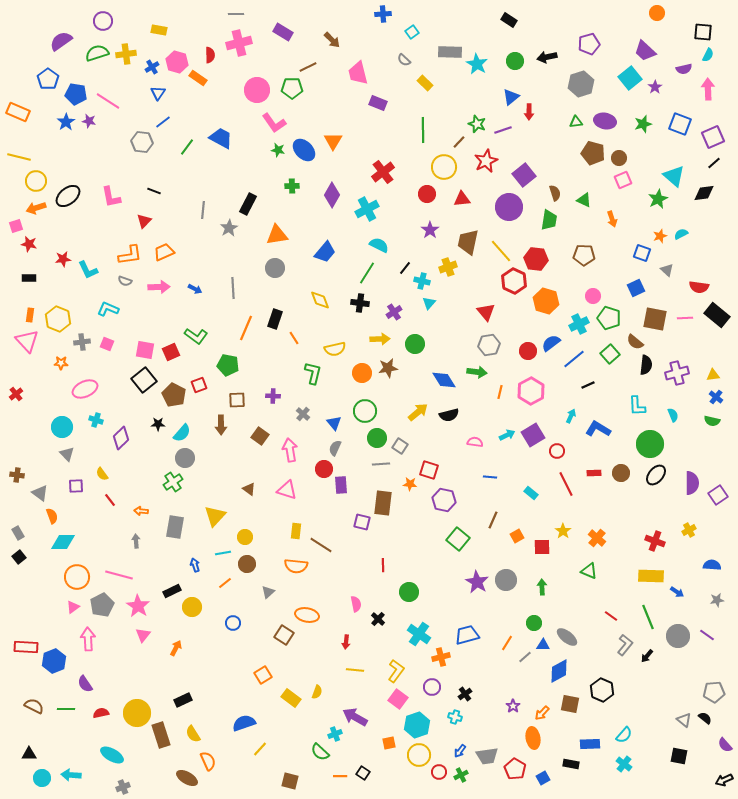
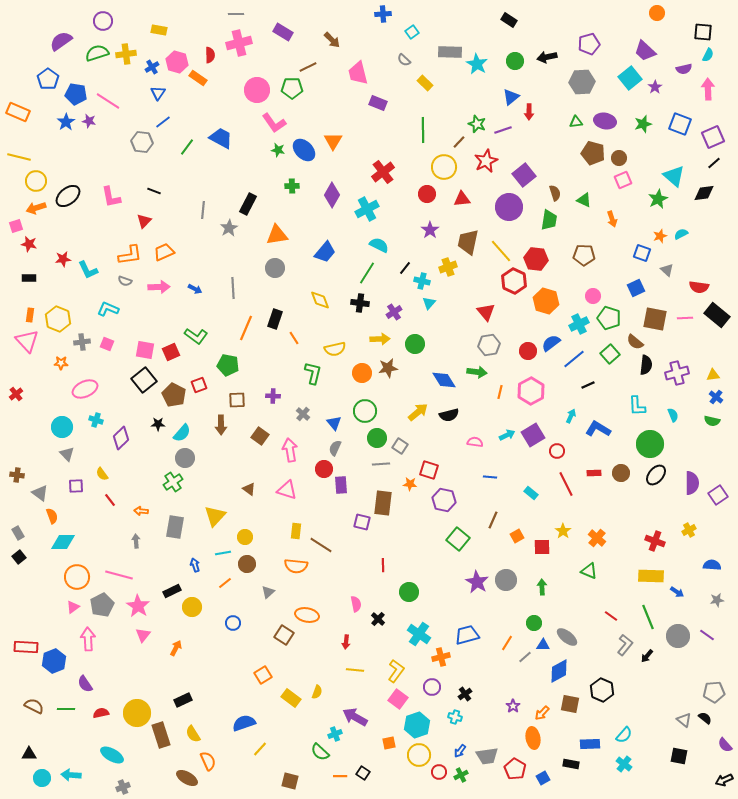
gray hexagon at (581, 84): moved 1 px right, 2 px up; rotated 15 degrees clockwise
